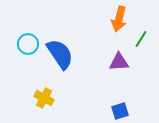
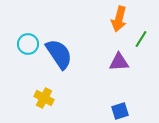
blue semicircle: moved 1 px left
